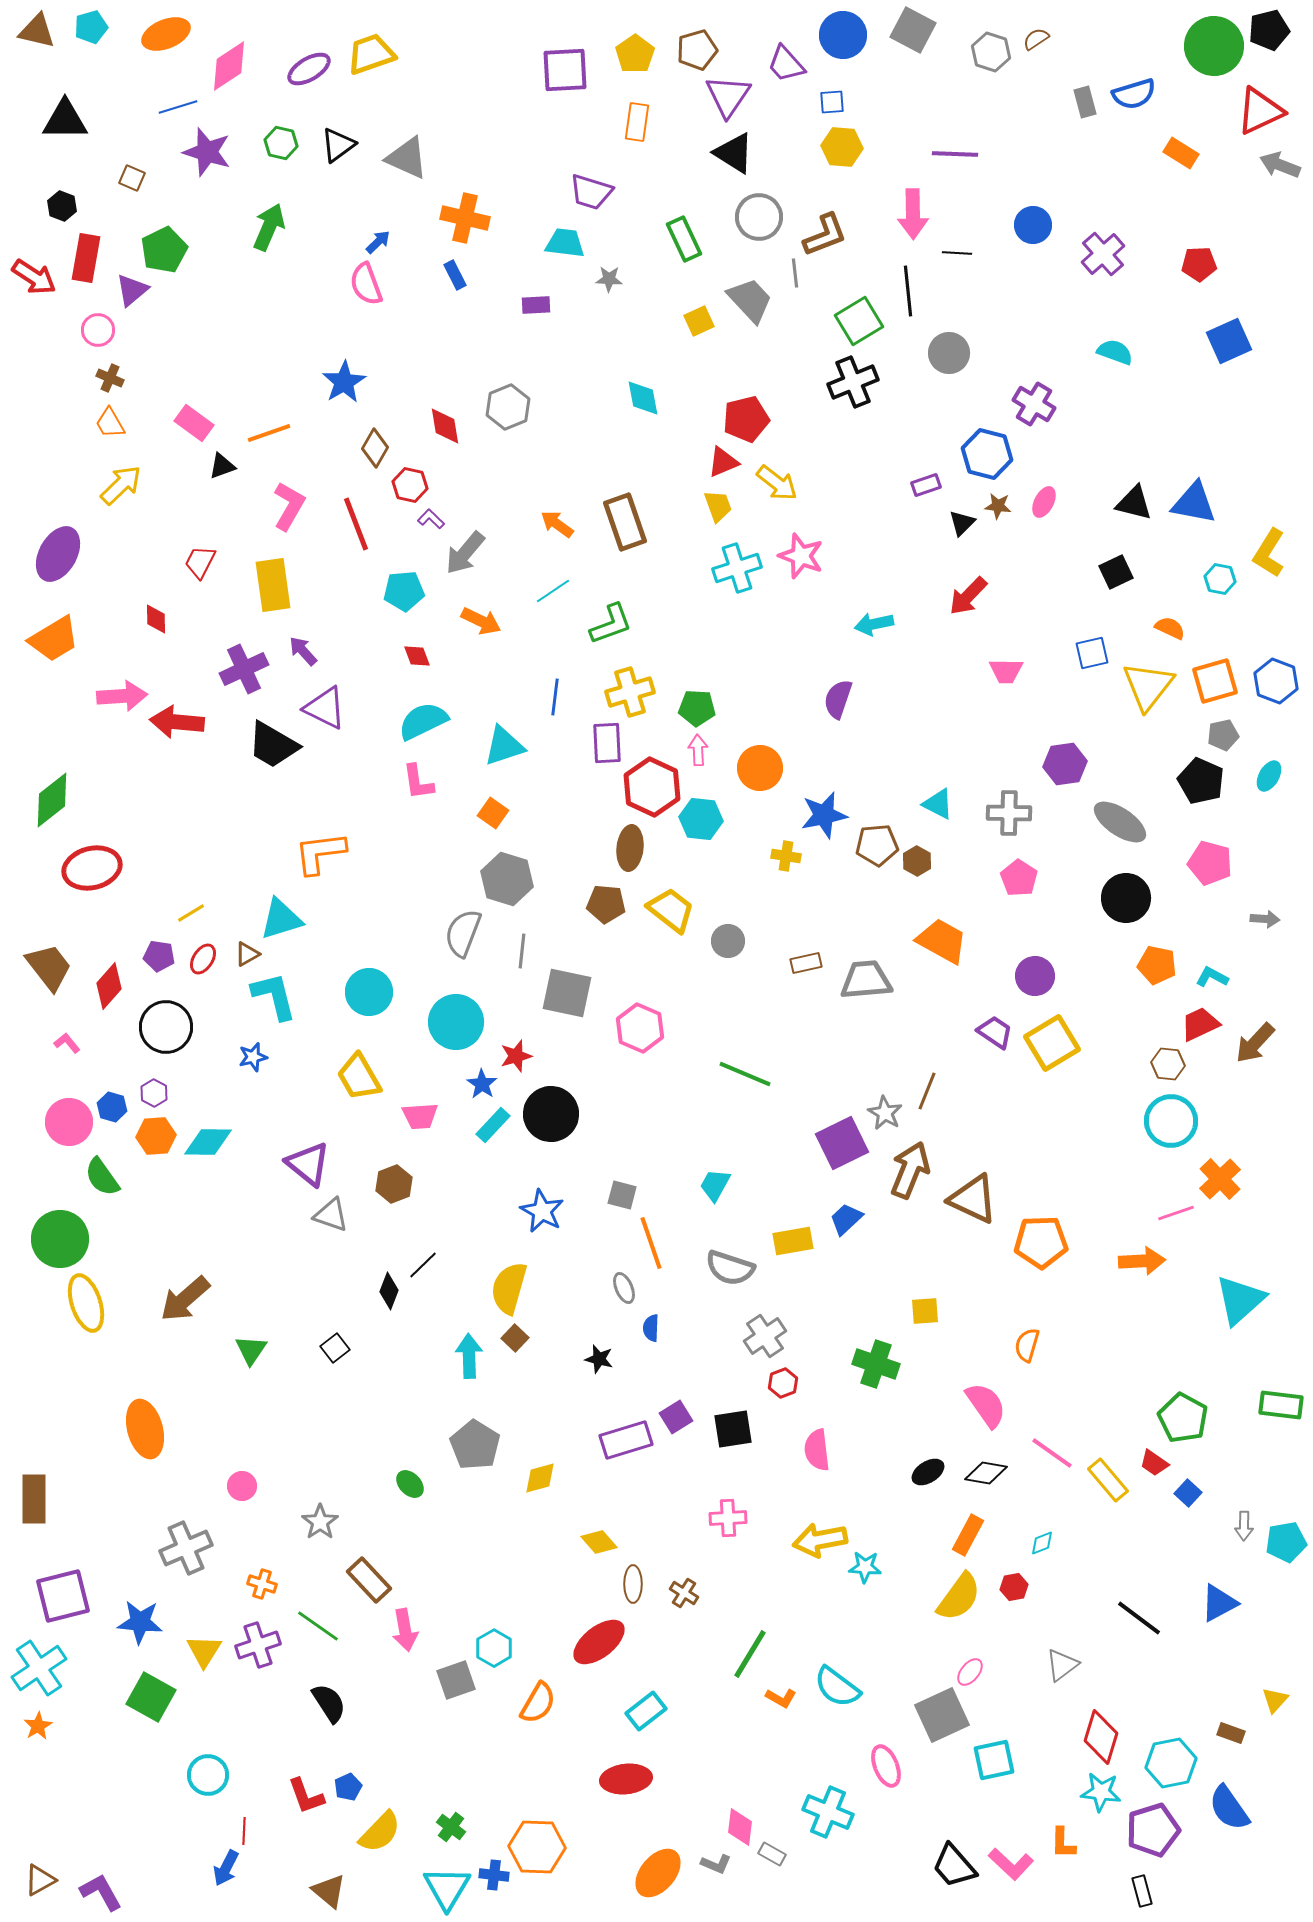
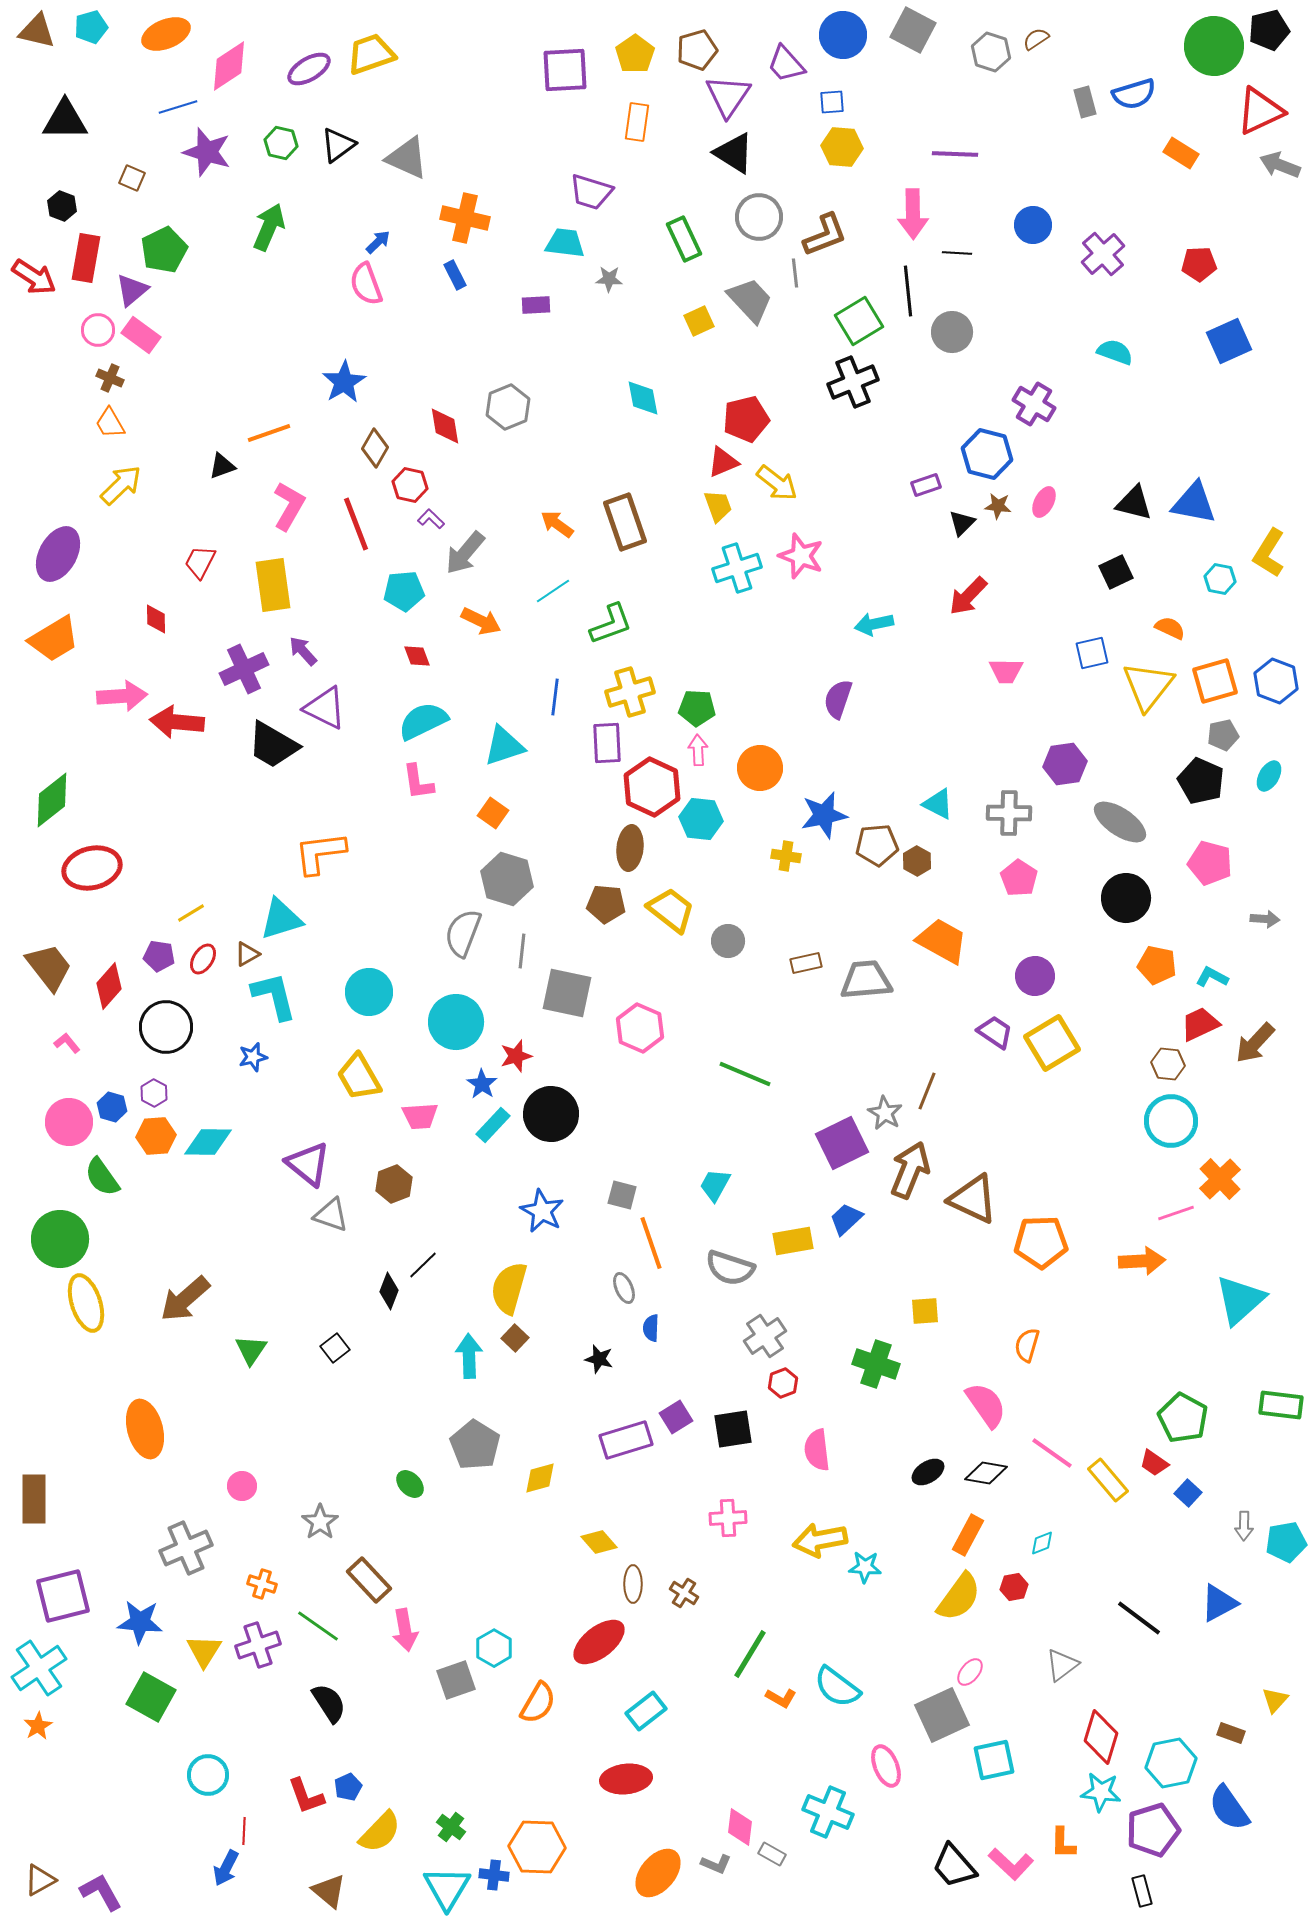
gray circle at (949, 353): moved 3 px right, 21 px up
pink rectangle at (194, 423): moved 53 px left, 88 px up
